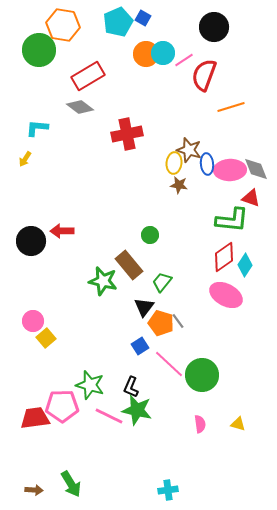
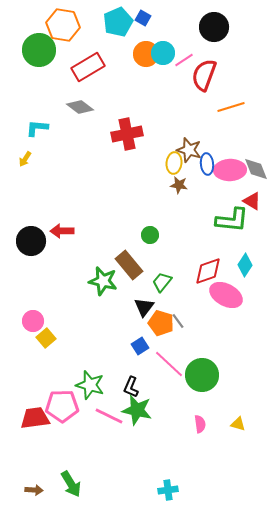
red rectangle at (88, 76): moved 9 px up
red triangle at (251, 198): moved 1 px right, 3 px down; rotated 12 degrees clockwise
red diamond at (224, 257): moved 16 px left, 14 px down; rotated 16 degrees clockwise
